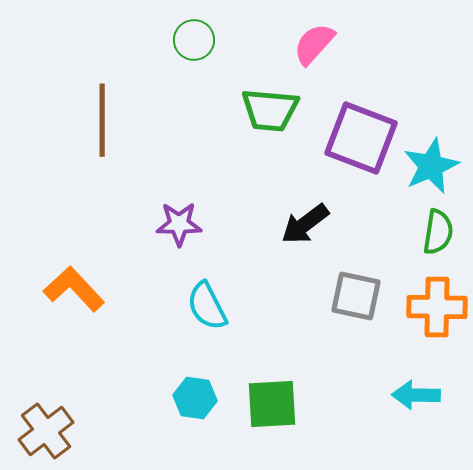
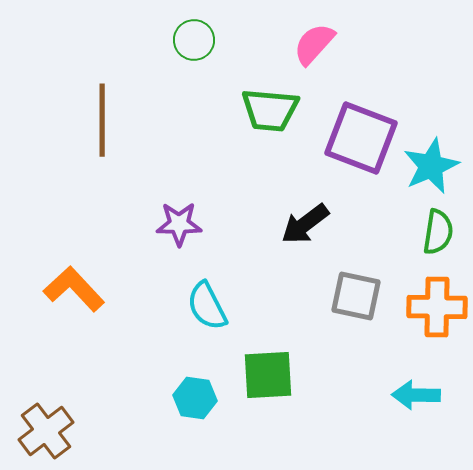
green square: moved 4 px left, 29 px up
